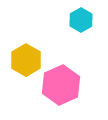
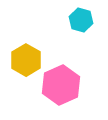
cyan hexagon: rotated 15 degrees counterclockwise
